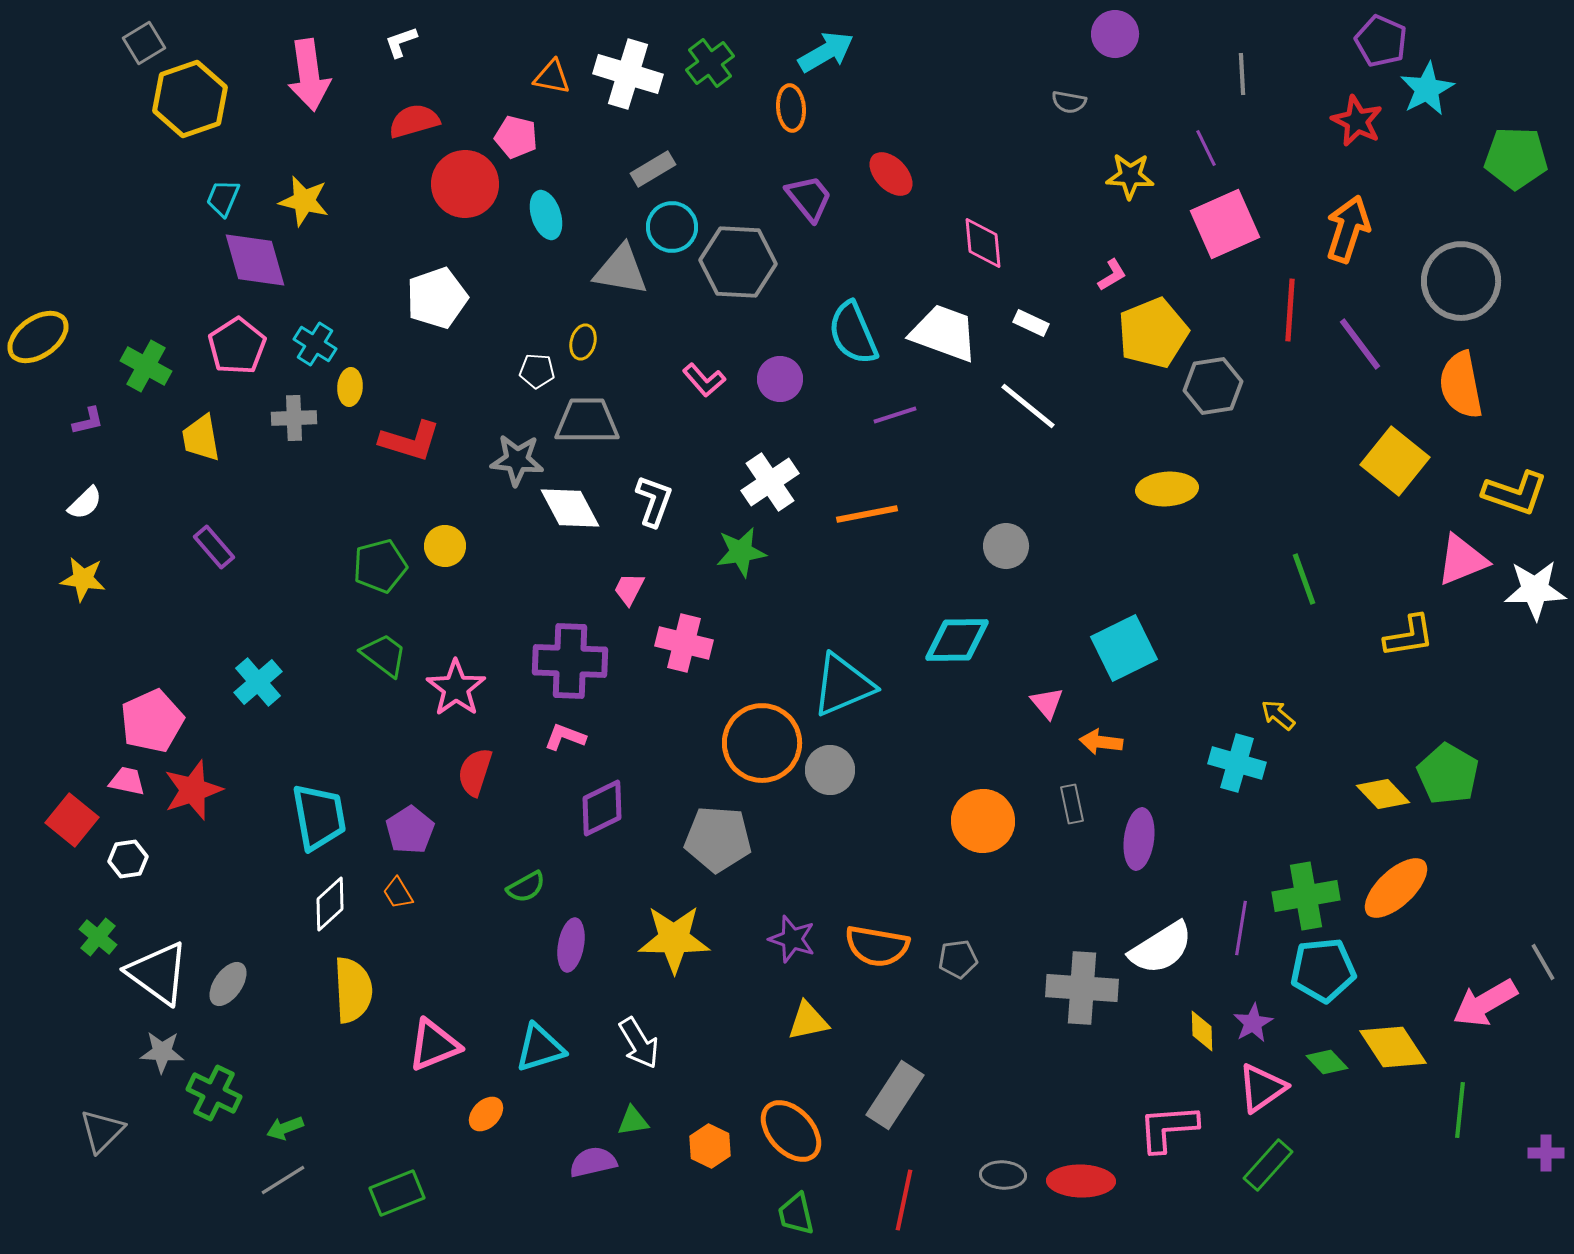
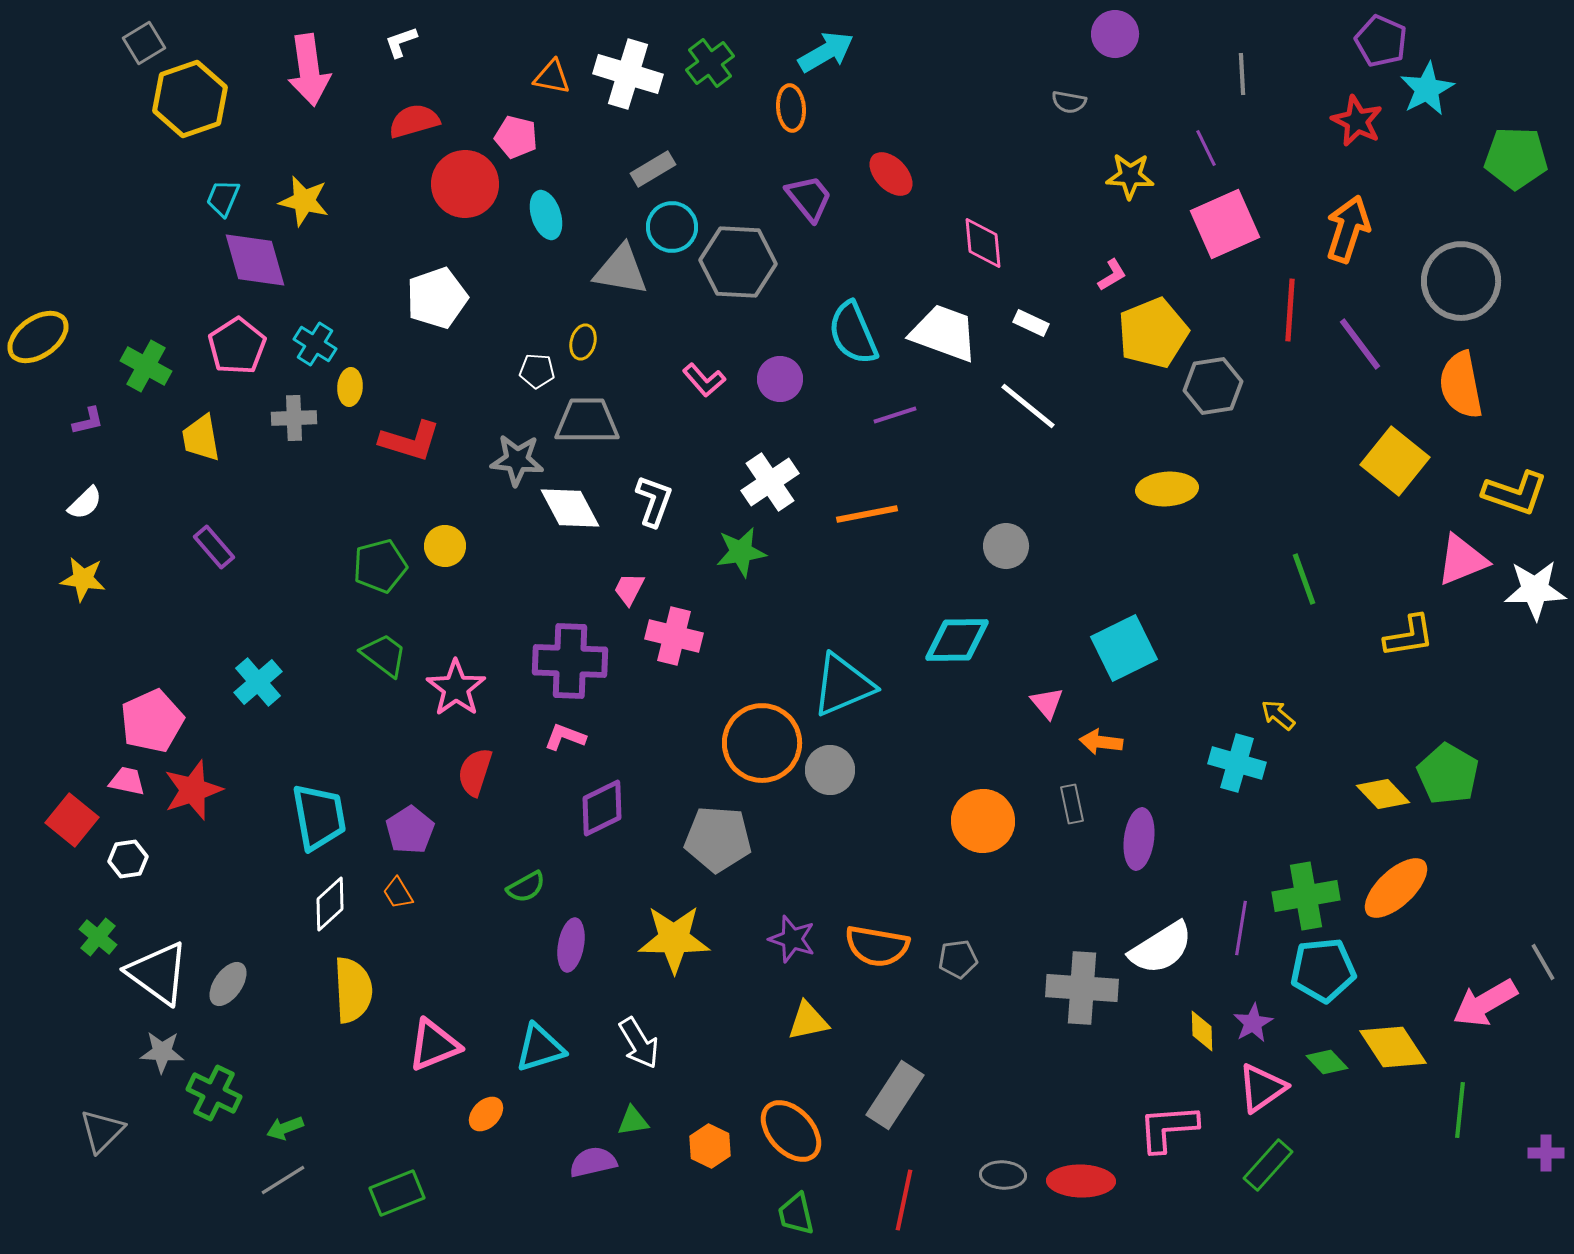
pink arrow at (309, 75): moved 5 px up
pink cross at (684, 643): moved 10 px left, 7 px up
